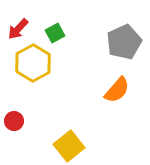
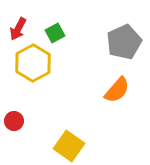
red arrow: rotated 15 degrees counterclockwise
yellow square: rotated 16 degrees counterclockwise
